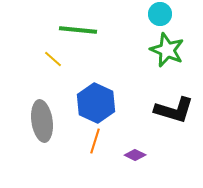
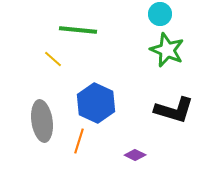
orange line: moved 16 px left
